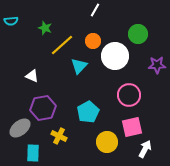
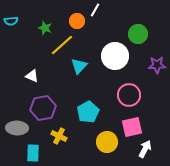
orange circle: moved 16 px left, 20 px up
gray ellipse: moved 3 px left; rotated 40 degrees clockwise
